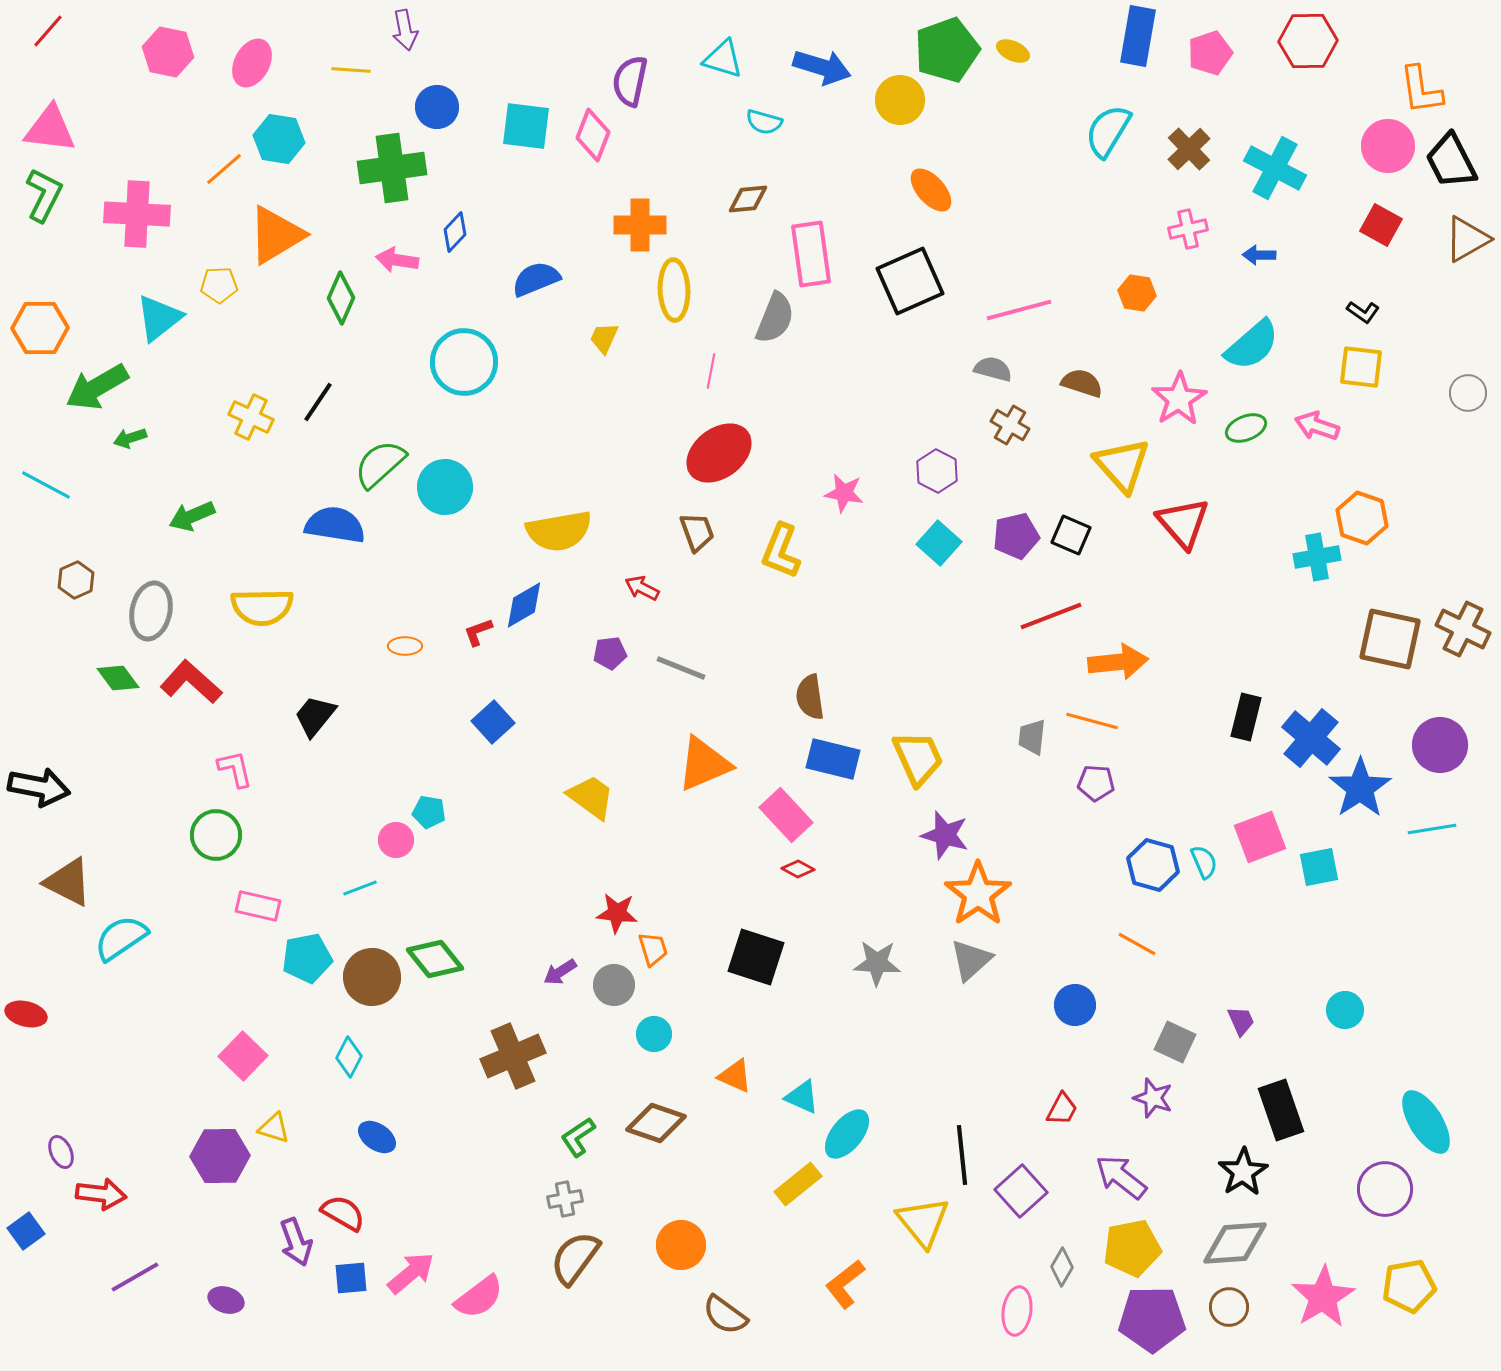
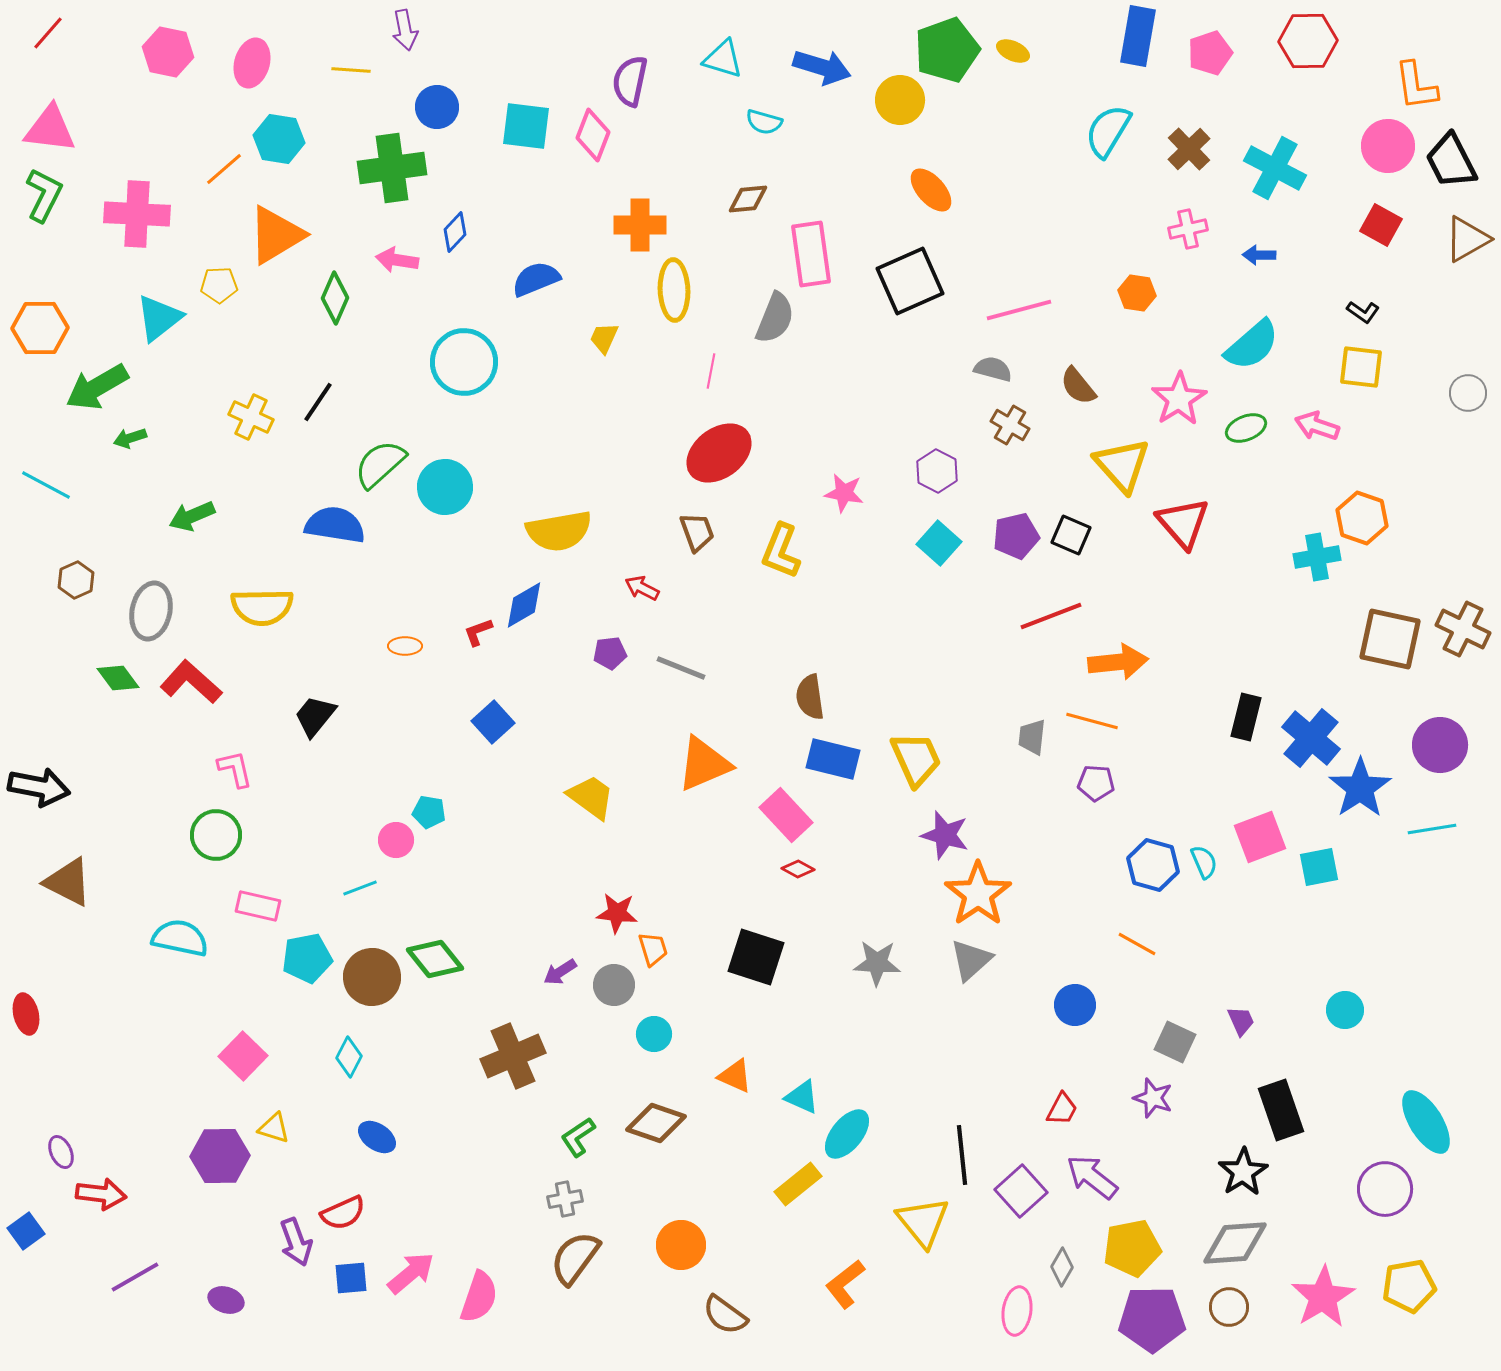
red line at (48, 31): moved 2 px down
pink ellipse at (252, 63): rotated 12 degrees counterclockwise
orange L-shape at (1421, 90): moved 5 px left, 4 px up
green diamond at (341, 298): moved 6 px left
brown semicircle at (1082, 383): moved 4 px left, 3 px down; rotated 147 degrees counterclockwise
yellow trapezoid at (918, 758): moved 2 px left, 1 px down
cyan semicircle at (121, 938): moved 59 px right; rotated 46 degrees clockwise
red ellipse at (26, 1014): rotated 63 degrees clockwise
purple arrow at (1121, 1177): moved 29 px left
red semicircle at (343, 1213): rotated 126 degrees clockwise
pink semicircle at (479, 1297): rotated 34 degrees counterclockwise
